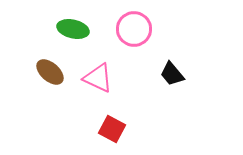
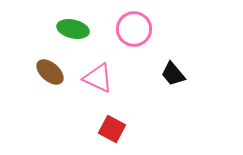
black trapezoid: moved 1 px right
